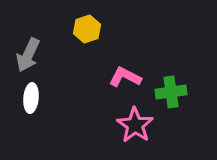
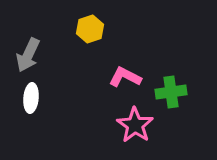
yellow hexagon: moved 3 px right
